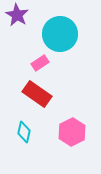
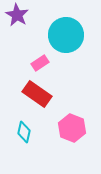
cyan circle: moved 6 px right, 1 px down
pink hexagon: moved 4 px up; rotated 12 degrees counterclockwise
